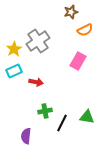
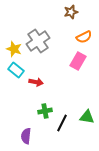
orange semicircle: moved 1 px left, 7 px down
yellow star: rotated 21 degrees counterclockwise
cyan rectangle: moved 2 px right, 1 px up; rotated 63 degrees clockwise
